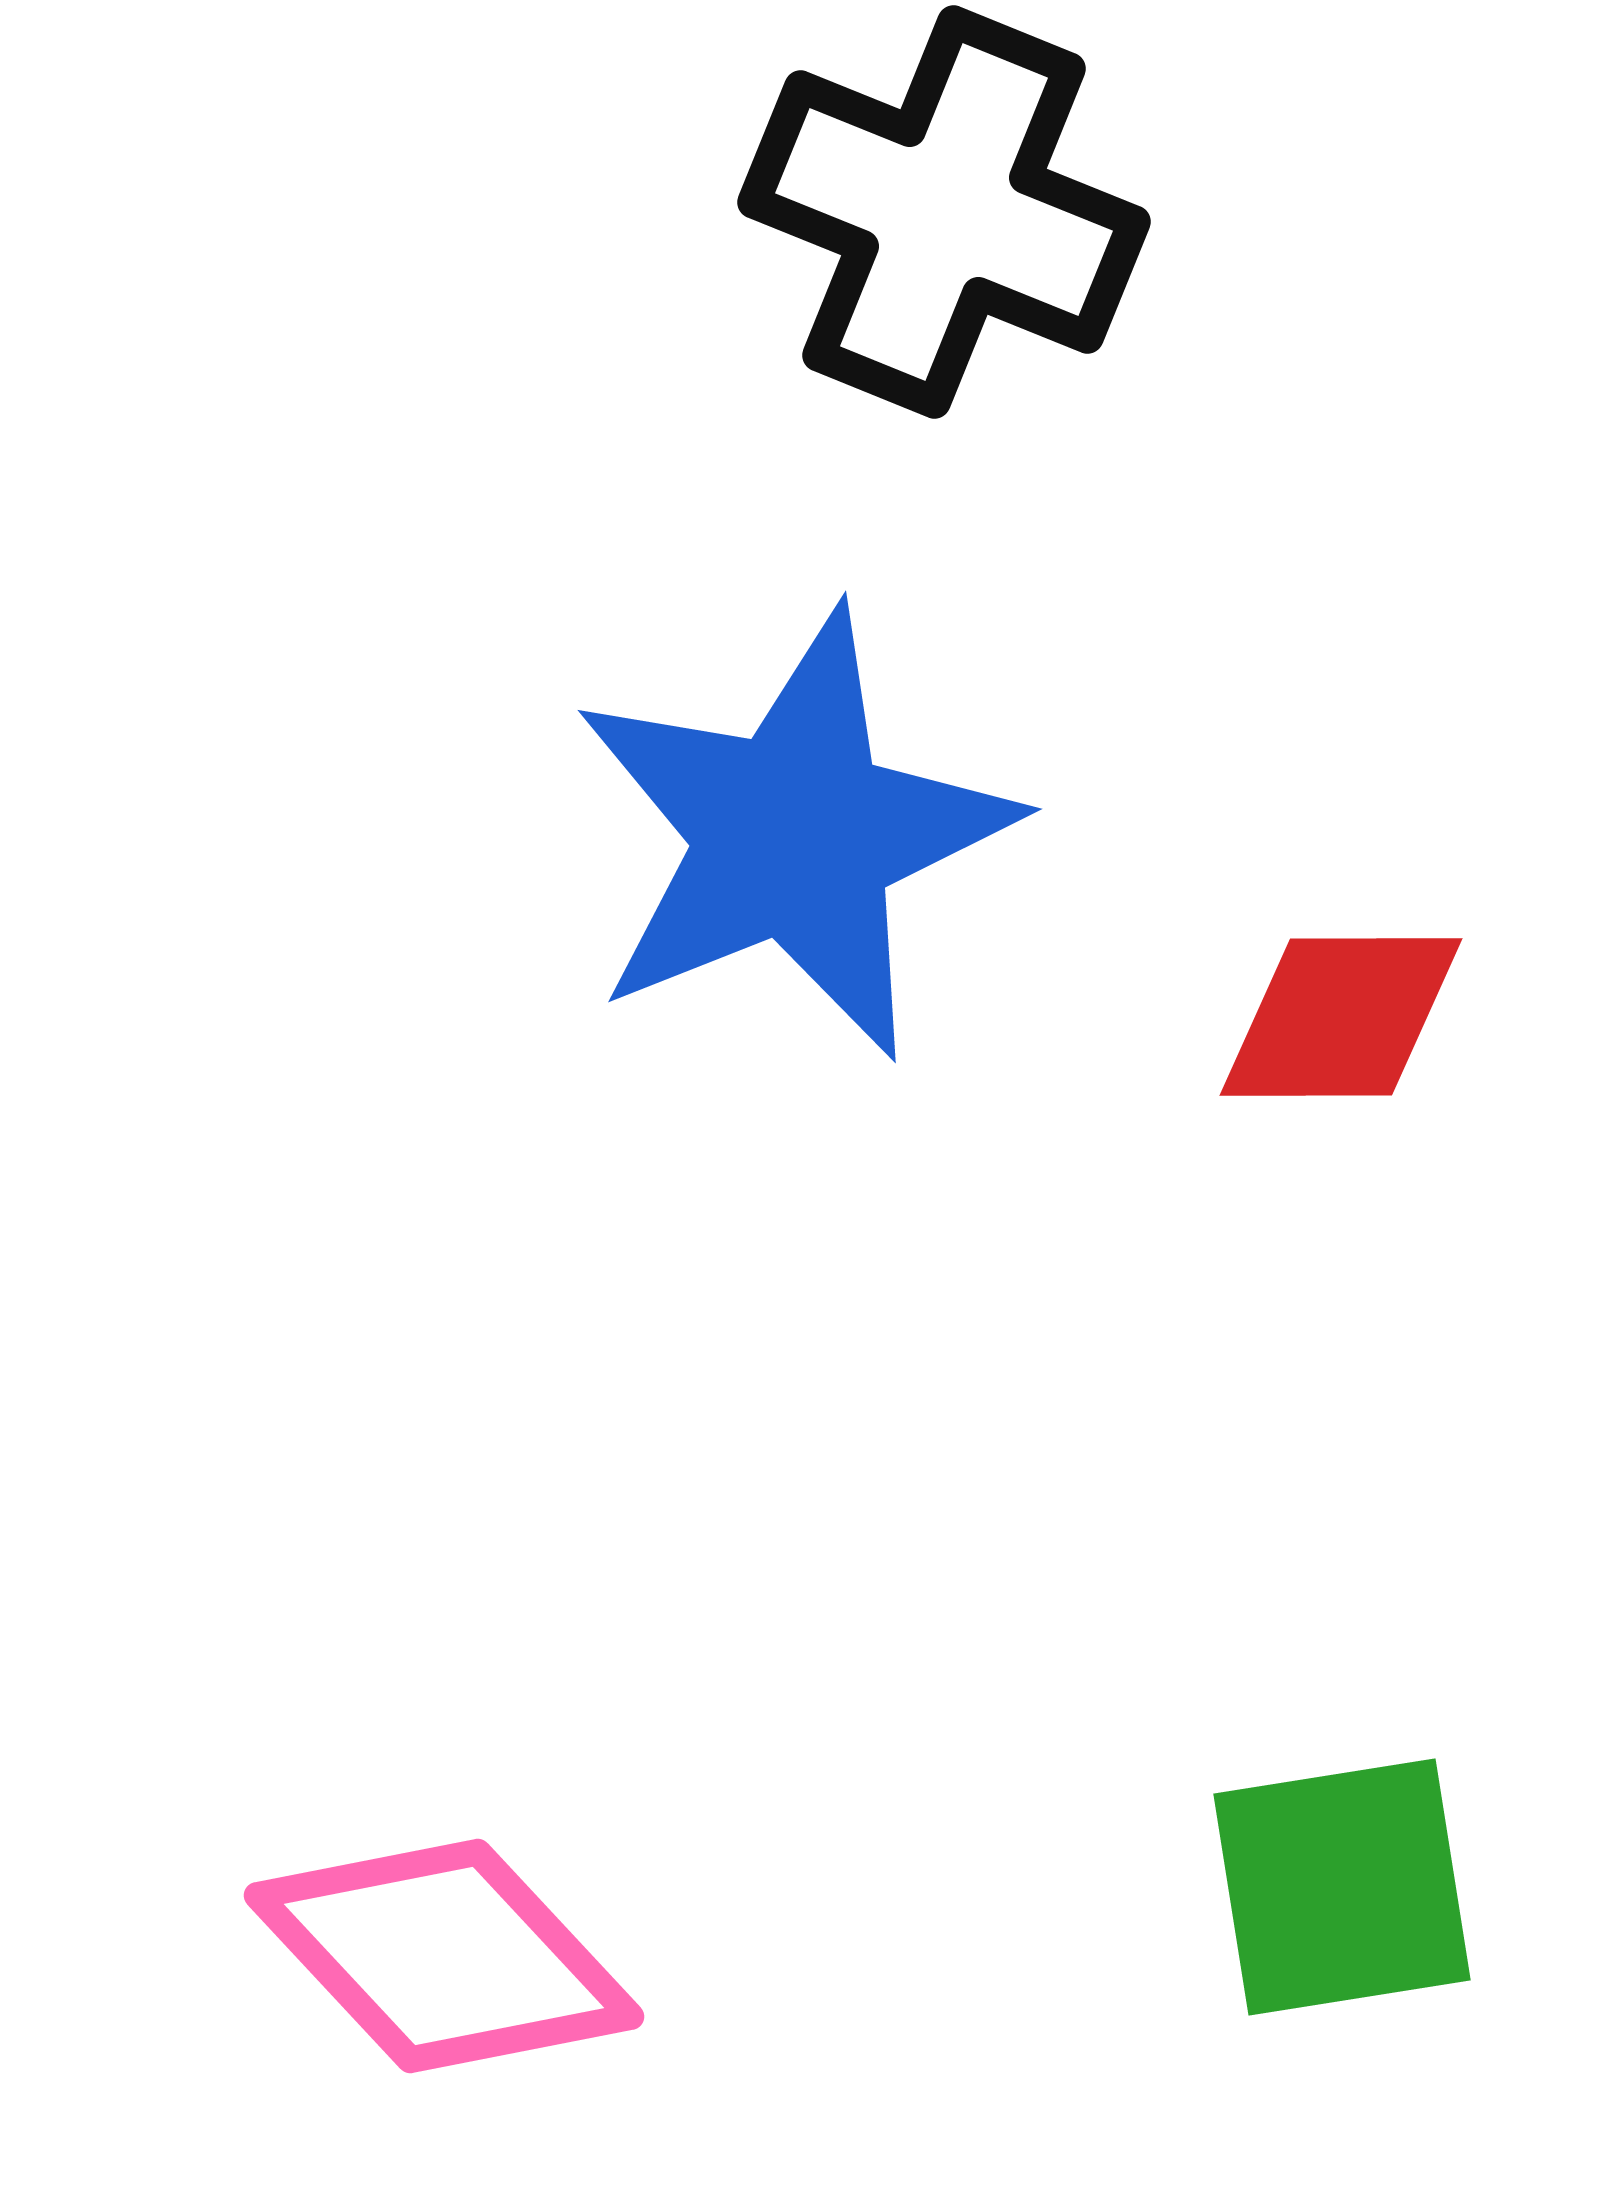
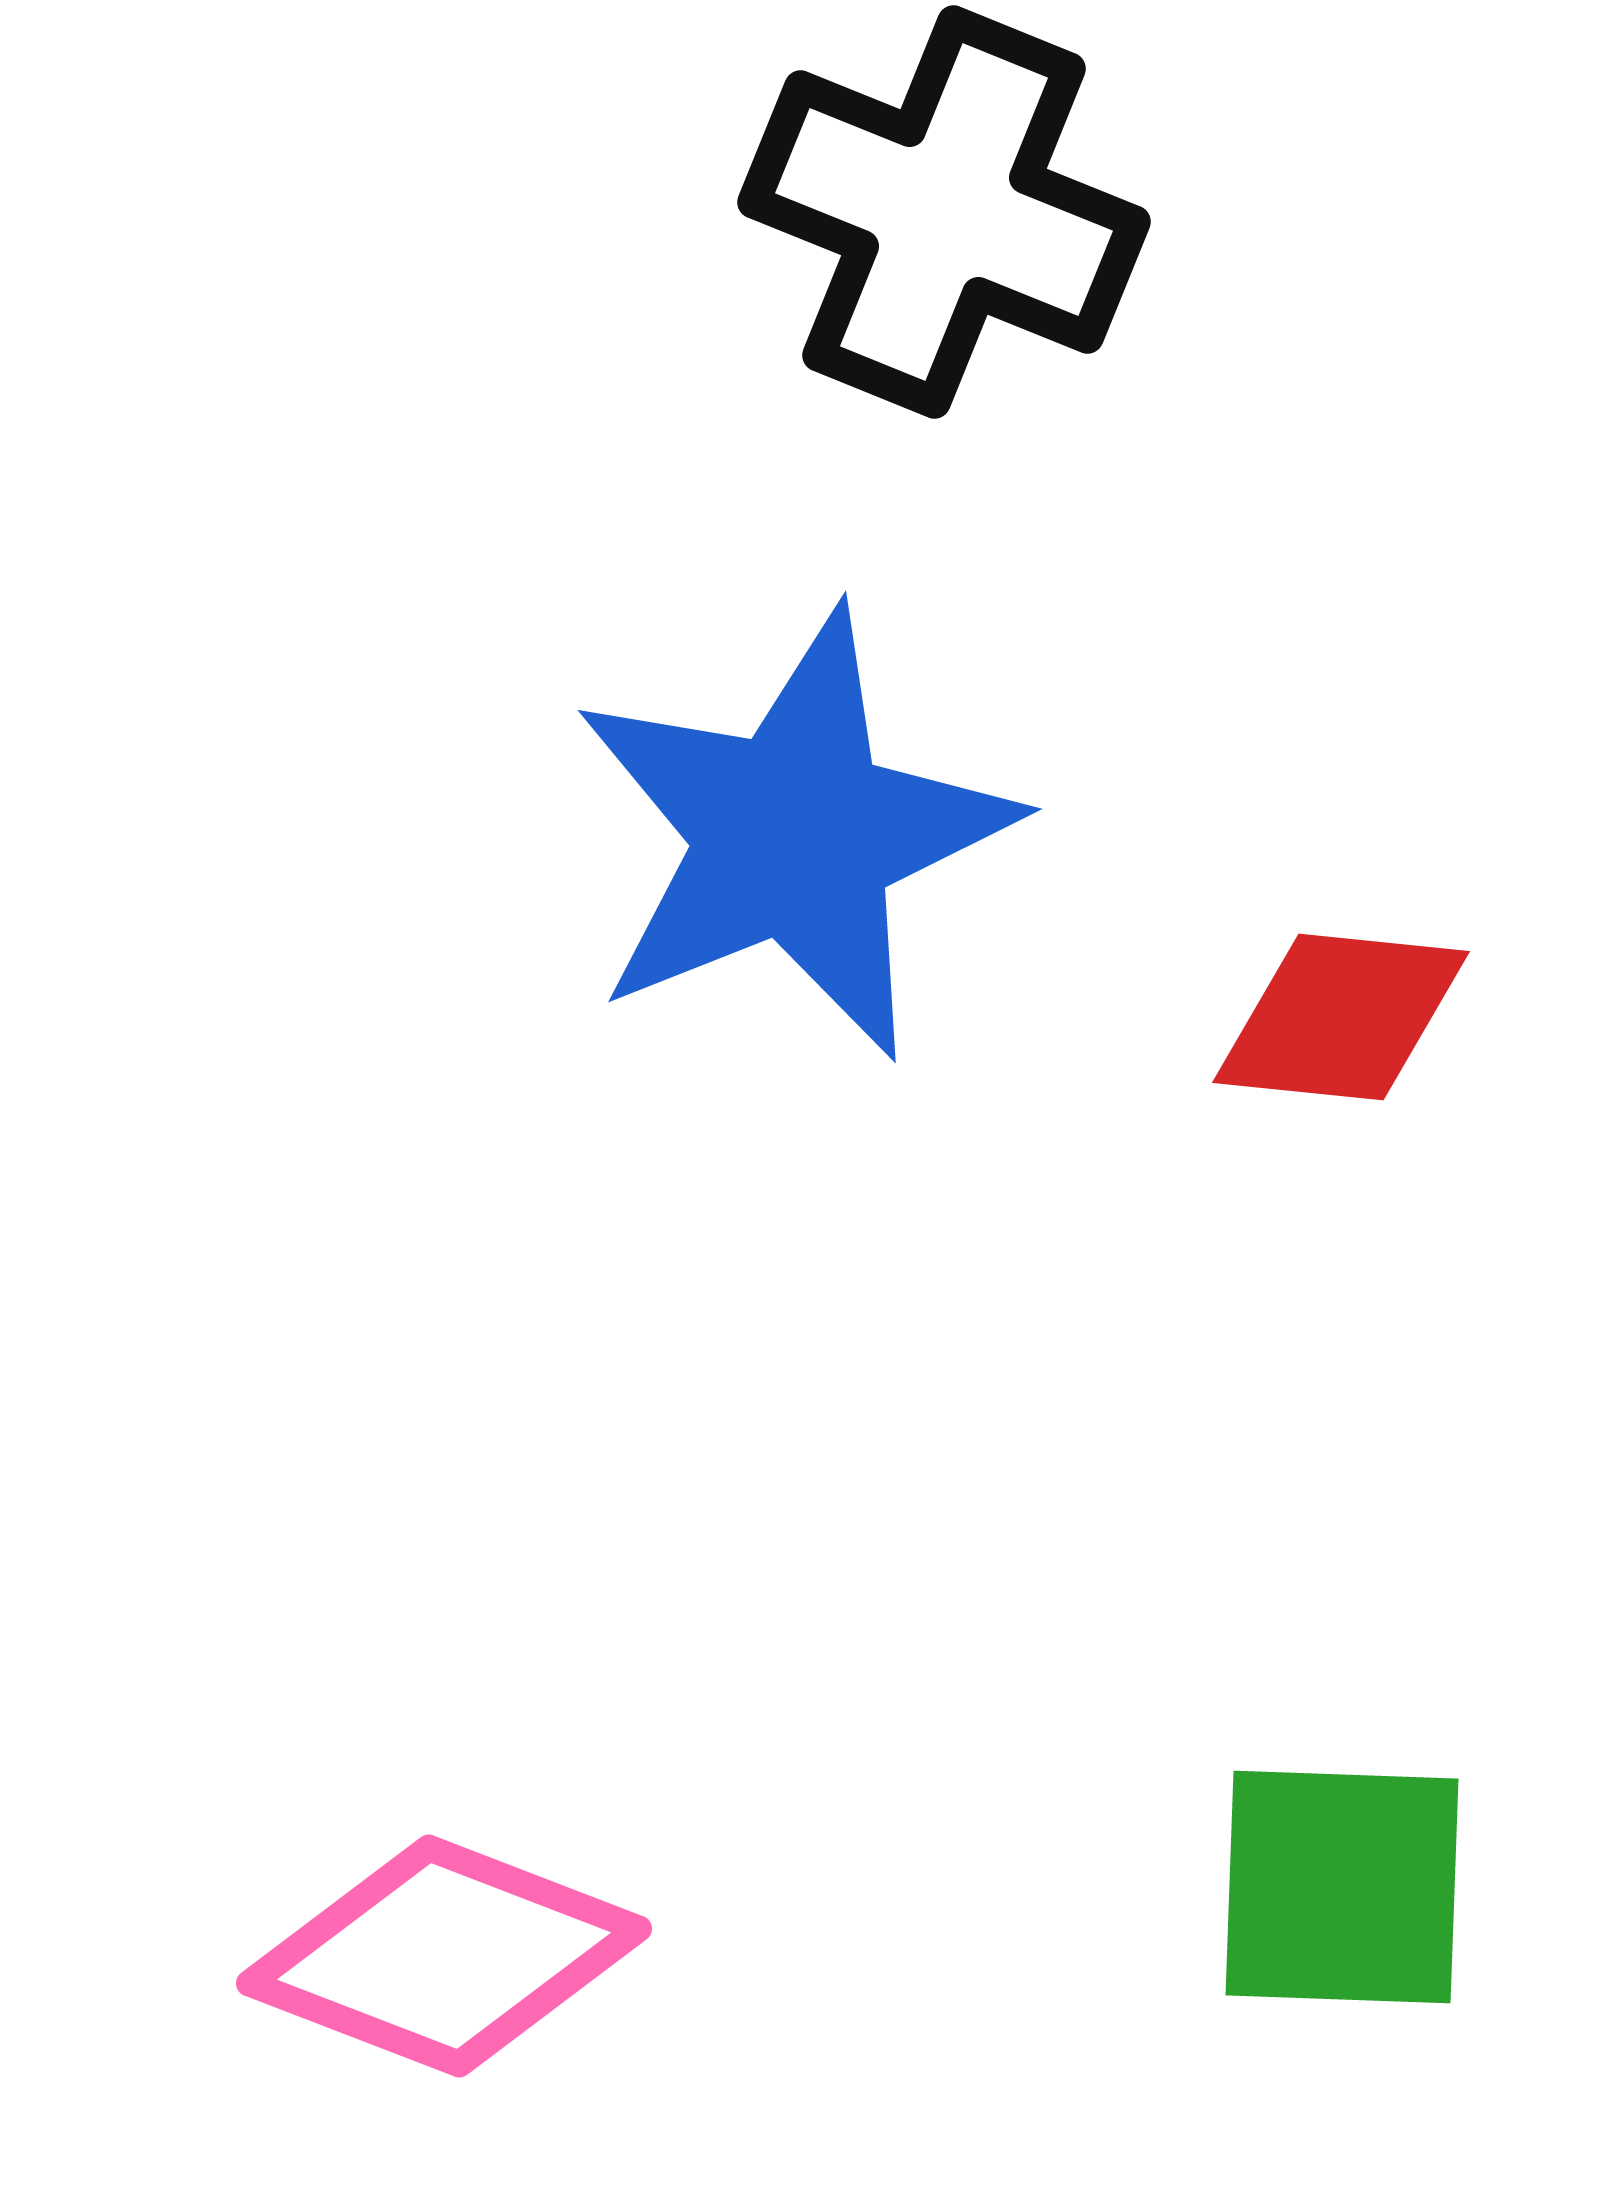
red diamond: rotated 6 degrees clockwise
green square: rotated 11 degrees clockwise
pink diamond: rotated 26 degrees counterclockwise
